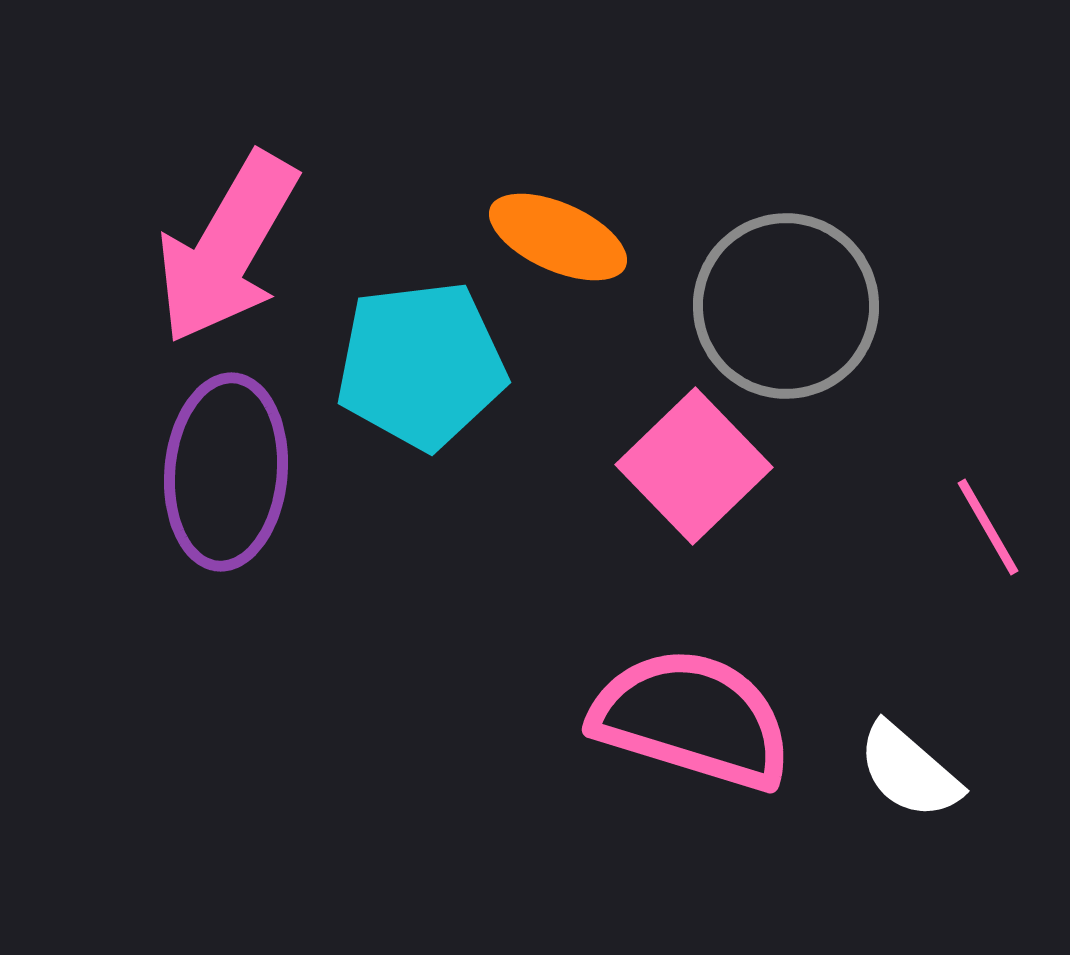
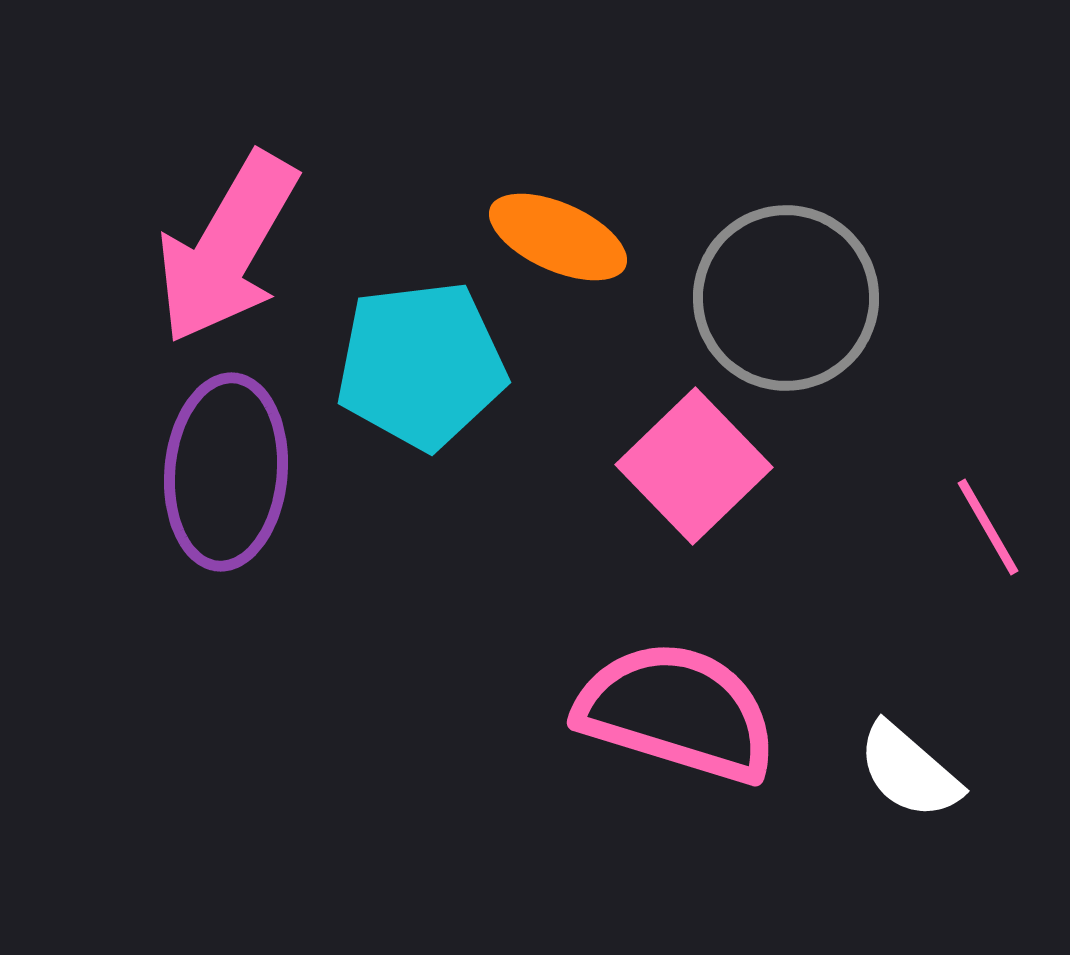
gray circle: moved 8 px up
pink semicircle: moved 15 px left, 7 px up
